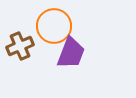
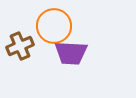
purple trapezoid: rotated 72 degrees clockwise
